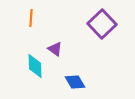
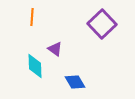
orange line: moved 1 px right, 1 px up
